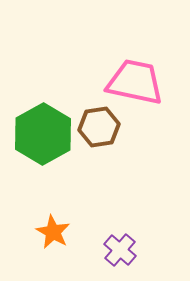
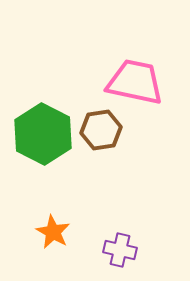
brown hexagon: moved 2 px right, 3 px down
green hexagon: rotated 4 degrees counterclockwise
purple cross: rotated 28 degrees counterclockwise
